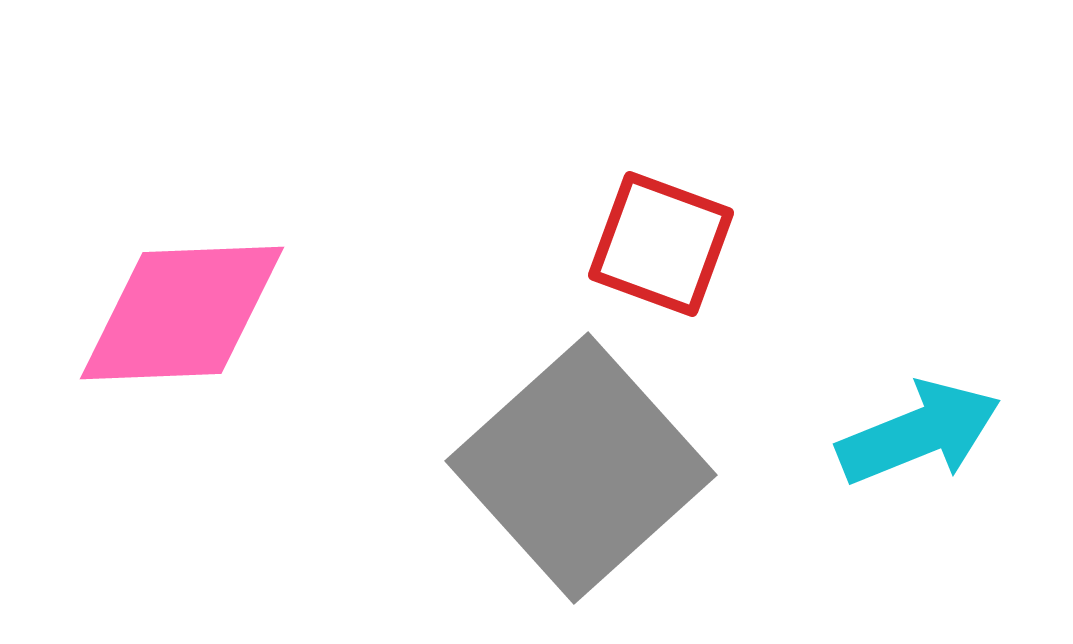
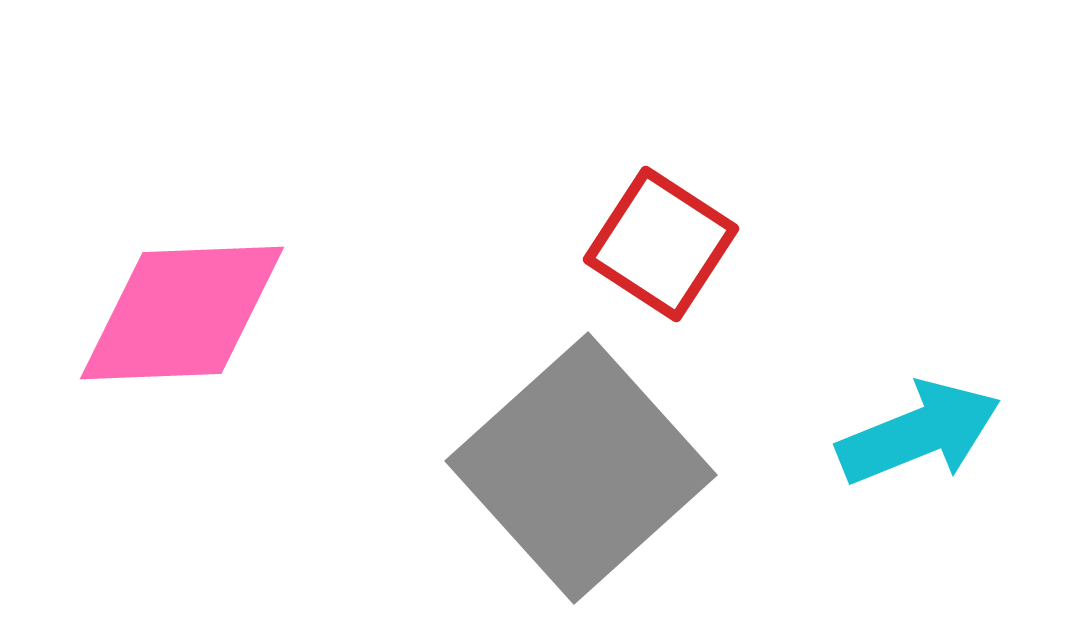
red square: rotated 13 degrees clockwise
